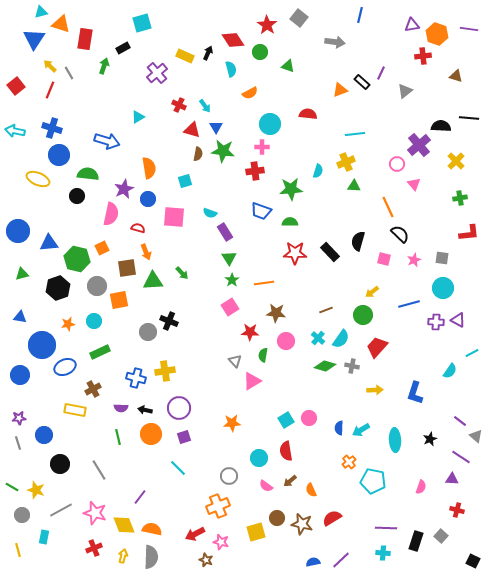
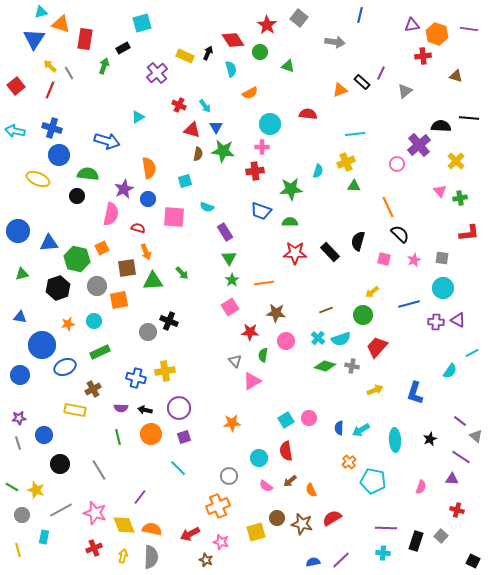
pink triangle at (414, 184): moved 26 px right, 7 px down
cyan semicircle at (210, 213): moved 3 px left, 6 px up
cyan semicircle at (341, 339): rotated 36 degrees clockwise
yellow arrow at (375, 390): rotated 21 degrees counterclockwise
red arrow at (195, 534): moved 5 px left
